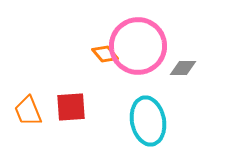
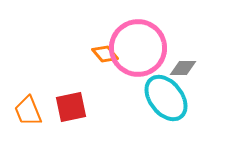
pink circle: moved 2 px down
red square: rotated 8 degrees counterclockwise
cyan ellipse: moved 18 px right, 23 px up; rotated 27 degrees counterclockwise
